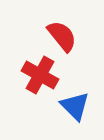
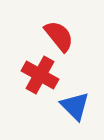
red semicircle: moved 3 px left
